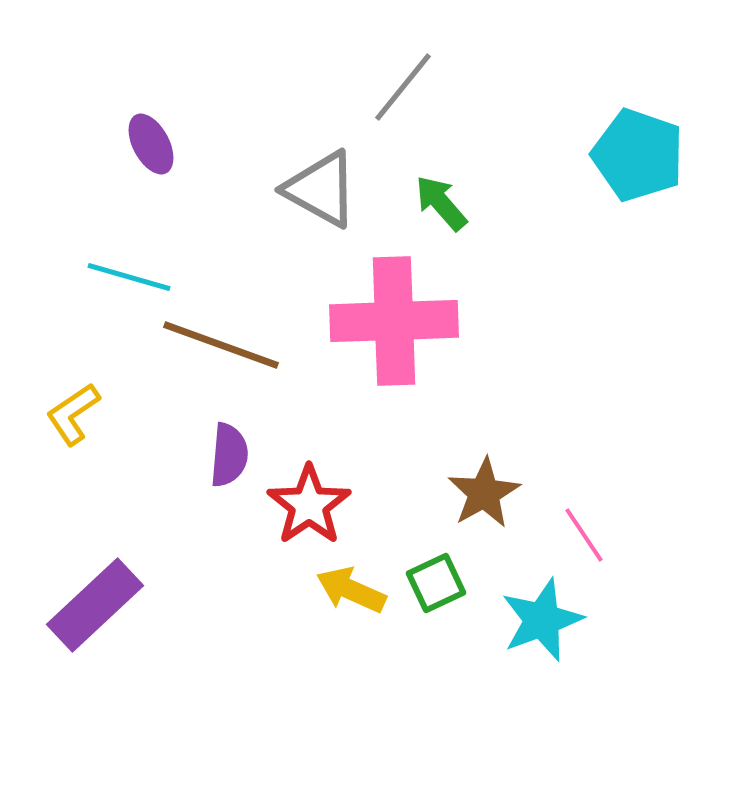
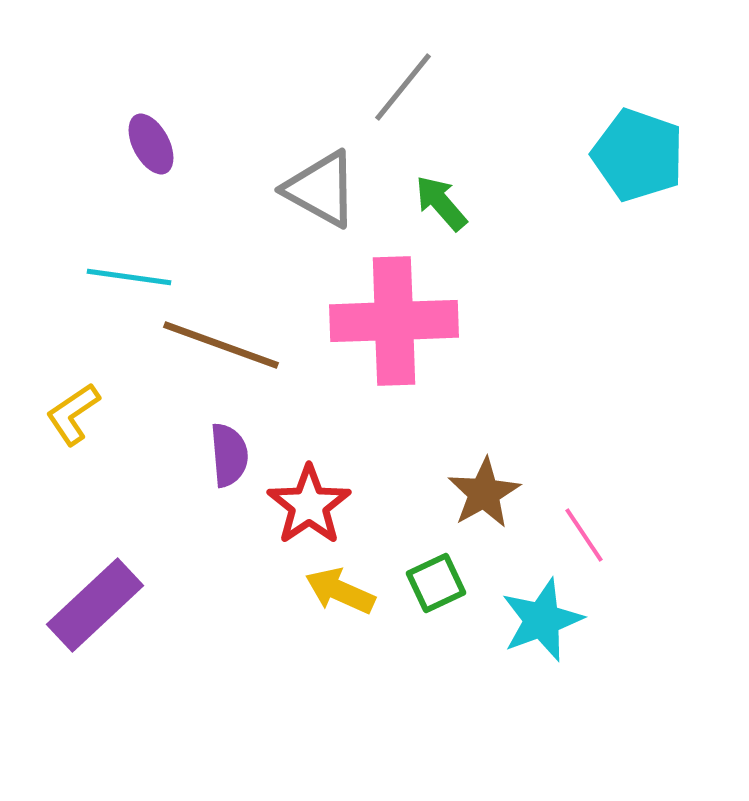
cyan line: rotated 8 degrees counterclockwise
purple semicircle: rotated 10 degrees counterclockwise
yellow arrow: moved 11 px left, 1 px down
